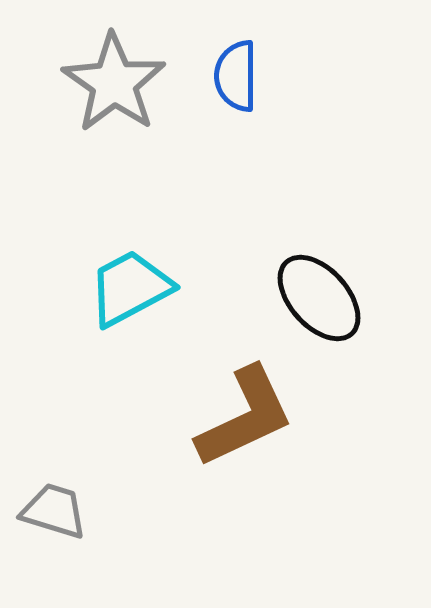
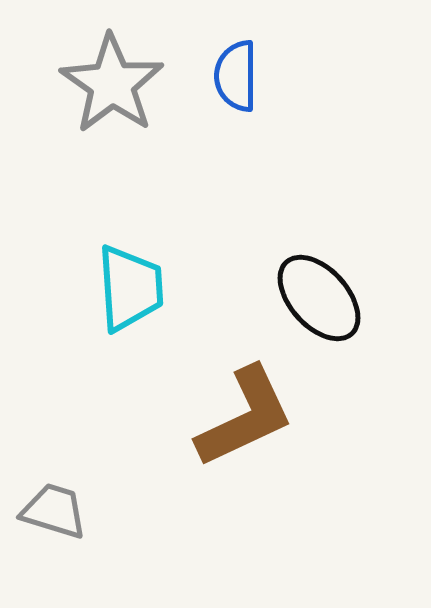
gray star: moved 2 px left, 1 px down
cyan trapezoid: rotated 114 degrees clockwise
